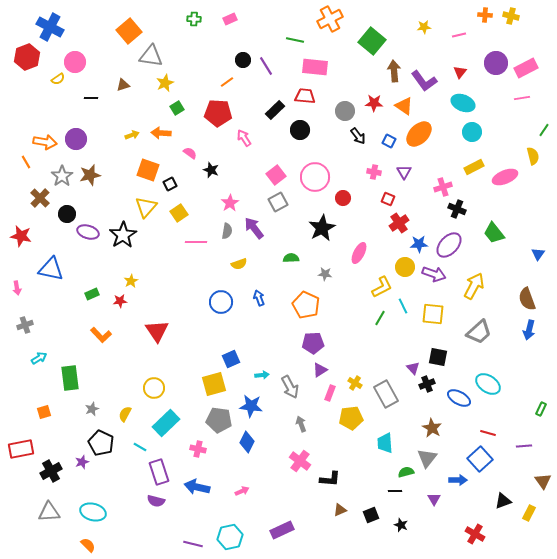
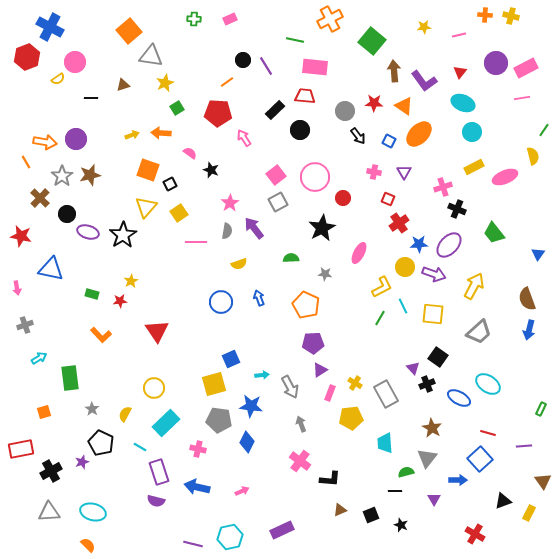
green rectangle at (92, 294): rotated 40 degrees clockwise
black square at (438, 357): rotated 24 degrees clockwise
gray star at (92, 409): rotated 16 degrees counterclockwise
